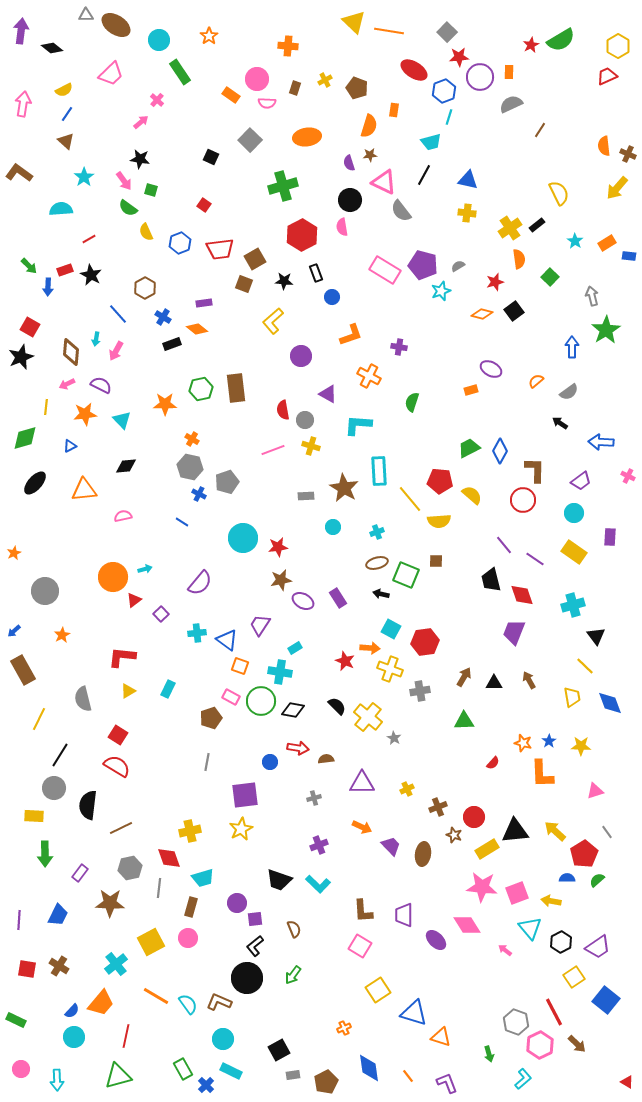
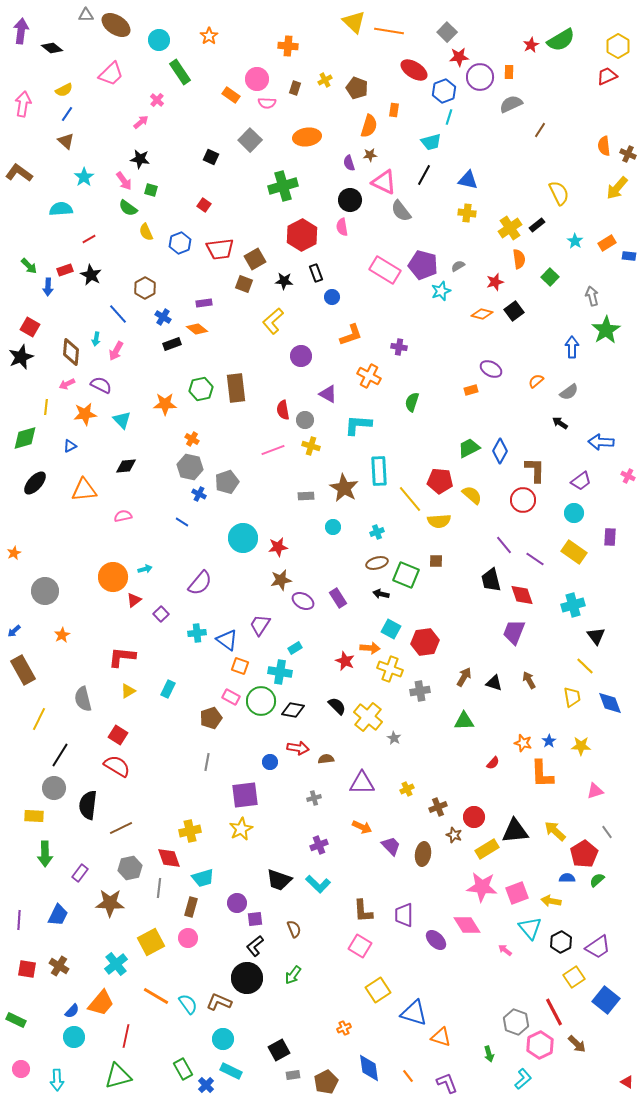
black triangle at (494, 683): rotated 18 degrees clockwise
